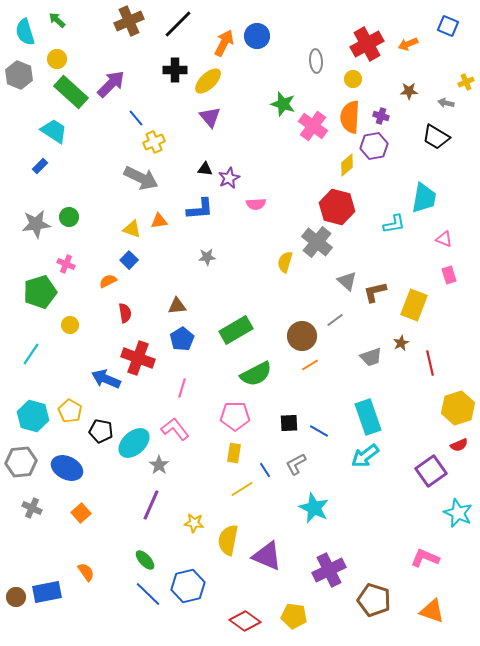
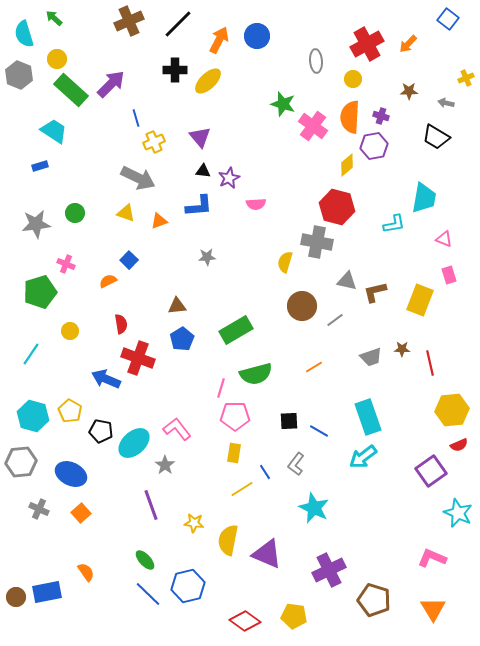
green arrow at (57, 20): moved 3 px left, 2 px up
blue square at (448, 26): moved 7 px up; rotated 15 degrees clockwise
cyan semicircle at (25, 32): moved 1 px left, 2 px down
orange arrow at (224, 43): moved 5 px left, 3 px up
orange arrow at (408, 44): rotated 24 degrees counterclockwise
yellow cross at (466, 82): moved 4 px up
green rectangle at (71, 92): moved 2 px up
purple triangle at (210, 117): moved 10 px left, 20 px down
blue line at (136, 118): rotated 24 degrees clockwise
blue rectangle at (40, 166): rotated 28 degrees clockwise
black triangle at (205, 169): moved 2 px left, 2 px down
gray arrow at (141, 178): moved 3 px left
blue L-shape at (200, 209): moved 1 px left, 3 px up
green circle at (69, 217): moved 6 px right, 4 px up
orange triangle at (159, 221): rotated 12 degrees counterclockwise
yellow triangle at (132, 229): moved 6 px left, 16 px up
gray cross at (317, 242): rotated 28 degrees counterclockwise
gray triangle at (347, 281): rotated 30 degrees counterclockwise
yellow rectangle at (414, 305): moved 6 px right, 5 px up
red semicircle at (125, 313): moved 4 px left, 11 px down
yellow circle at (70, 325): moved 6 px down
brown circle at (302, 336): moved 30 px up
brown star at (401, 343): moved 1 px right, 6 px down; rotated 28 degrees clockwise
orange line at (310, 365): moved 4 px right, 2 px down
green semicircle at (256, 374): rotated 12 degrees clockwise
pink line at (182, 388): moved 39 px right
yellow hexagon at (458, 408): moved 6 px left, 2 px down; rotated 12 degrees clockwise
black square at (289, 423): moved 2 px up
pink L-shape at (175, 429): moved 2 px right
cyan arrow at (365, 456): moved 2 px left, 1 px down
gray L-shape at (296, 464): rotated 25 degrees counterclockwise
gray star at (159, 465): moved 6 px right
blue ellipse at (67, 468): moved 4 px right, 6 px down
blue line at (265, 470): moved 2 px down
purple line at (151, 505): rotated 44 degrees counterclockwise
gray cross at (32, 508): moved 7 px right, 1 px down
purple triangle at (267, 556): moved 2 px up
pink L-shape at (425, 558): moved 7 px right
orange triangle at (432, 611): moved 1 px right, 2 px up; rotated 40 degrees clockwise
